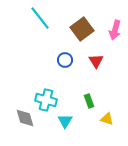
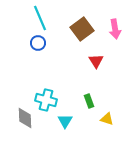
cyan line: rotated 15 degrees clockwise
pink arrow: moved 1 px up; rotated 24 degrees counterclockwise
blue circle: moved 27 px left, 17 px up
gray diamond: rotated 15 degrees clockwise
